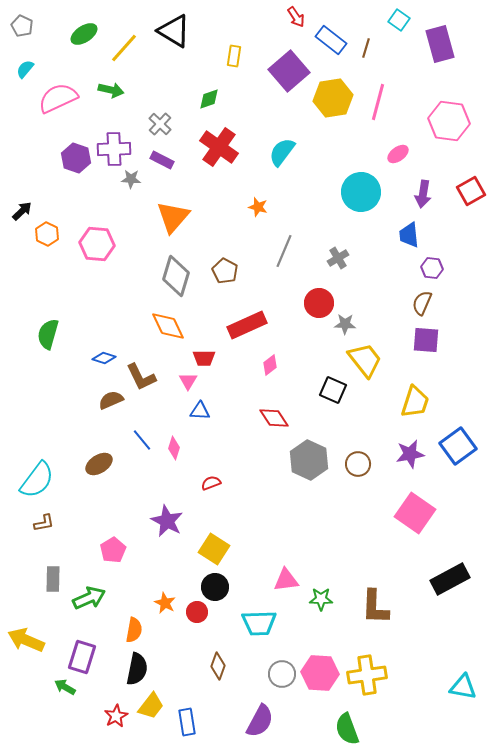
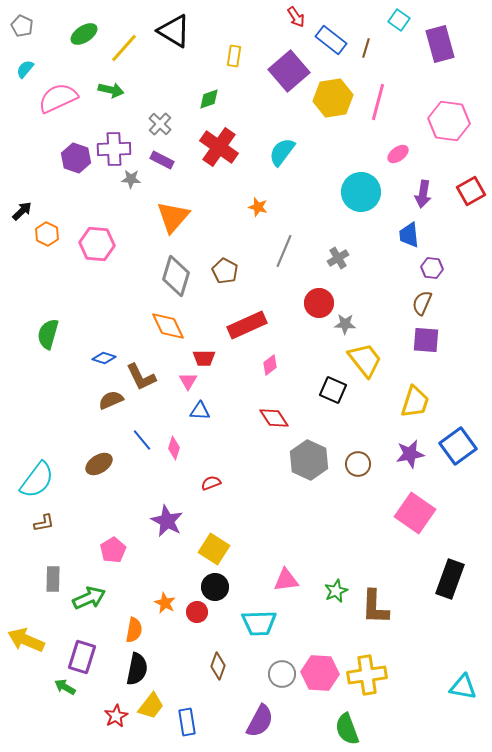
black rectangle at (450, 579): rotated 42 degrees counterclockwise
green star at (321, 599): moved 15 px right, 8 px up; rotated 25 degrees counterclockwise
